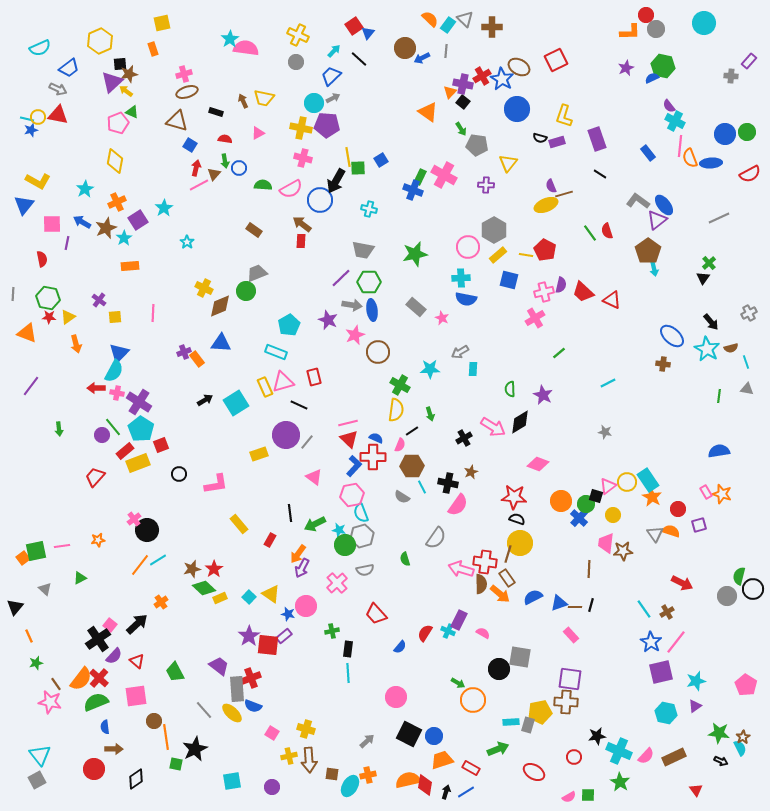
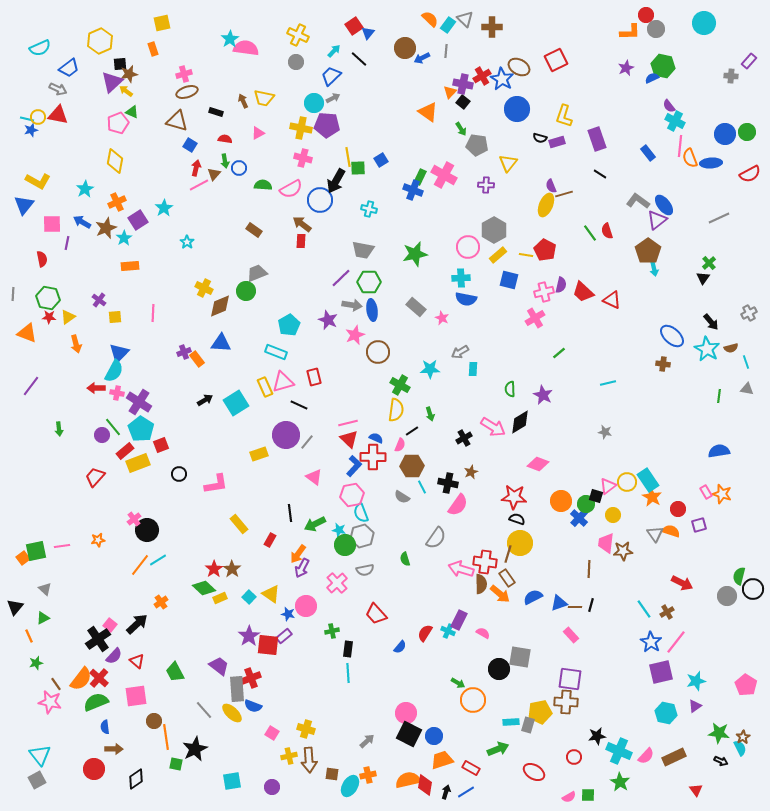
yellow ellipse at (546, 205): rotated 45 degrees counterclockwise
cyan line at (608, 383): rotated 14 degrees clockwise
brown star at (192, 569): moved 40 px right; rotated 24 degrees counterclockwise
green triangle at (80, 578): moved 37 px left, 40 px down
pink circle at (396, 697): moved 10 px right, 16 px down
